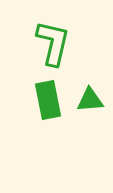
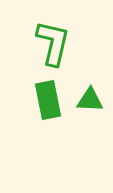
green triangle: rotated 8 degrees clockwise
